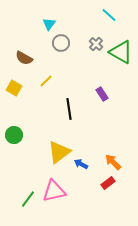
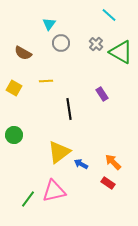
brown semicircle: moved 1 px left, 5 px up
yellow line: rotated 40 degrees clockwise
red rectangle: rotated 72 degrees clockwise
